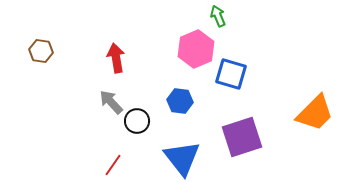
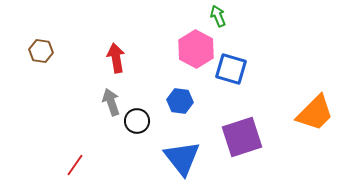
pink hexagon: rotated 9 degrees counterclockwise
blue square: moved 5 px up
gray arrow: rotated 24 degrees clockwise
red line: moved 38 px left
